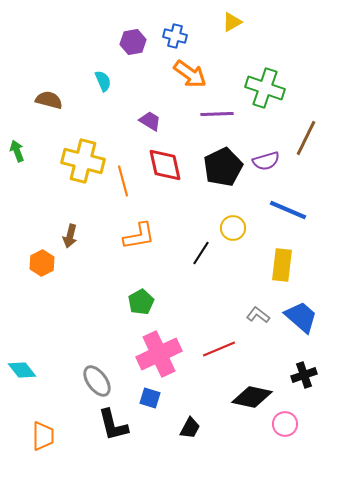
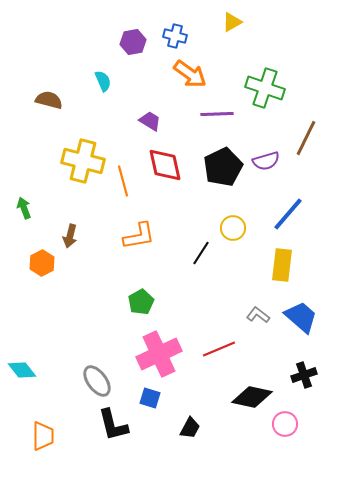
green arrow: moved 7 px right, 57 px down
blue line: moved 4 px down; rotated 72 degrees counterclockwise
